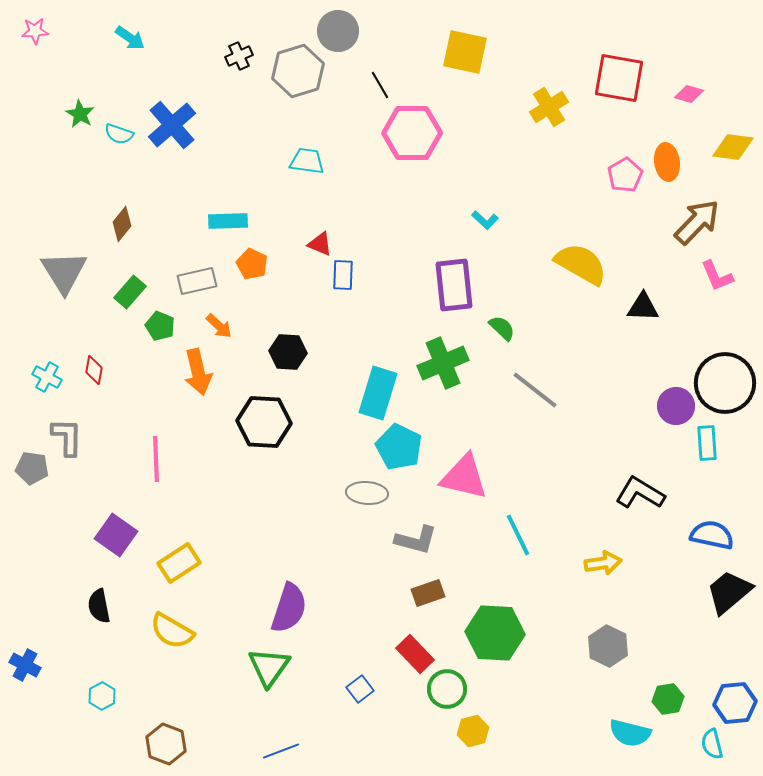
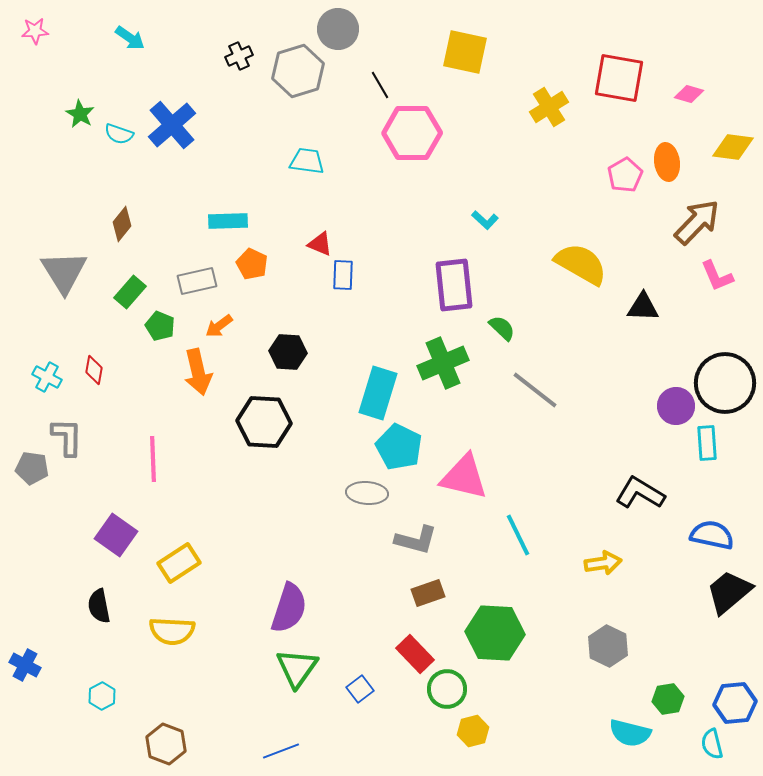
gray circle at (338, 31): moved 2 px up
orange arrow at (219, 326): rotated 100 degrees clockwise
pink line at (156, 459): moved 3 px left
yellow semicircle at (172, 631): rotated 27 degrees counterclockwise
green triangle at (269, 667): moved 28 px right, 1 px down
